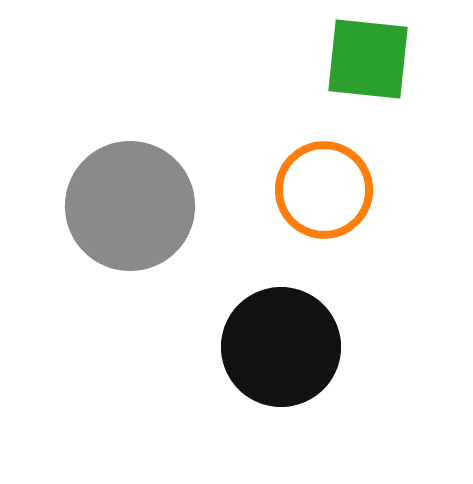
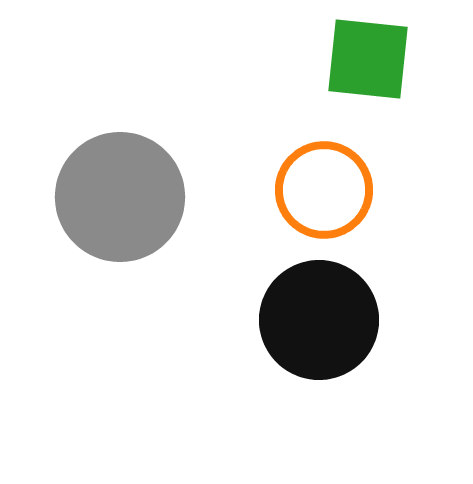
gray circle: moved 10 px left, 9 px up
black circle: moved 38 px right, 27 px up
